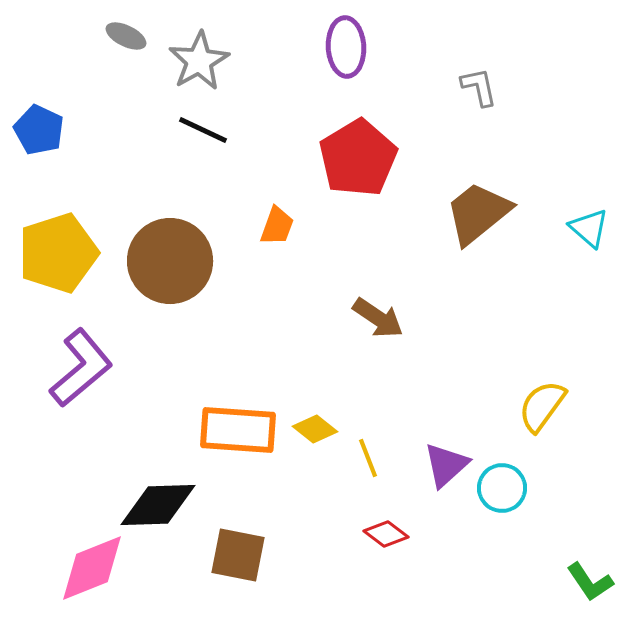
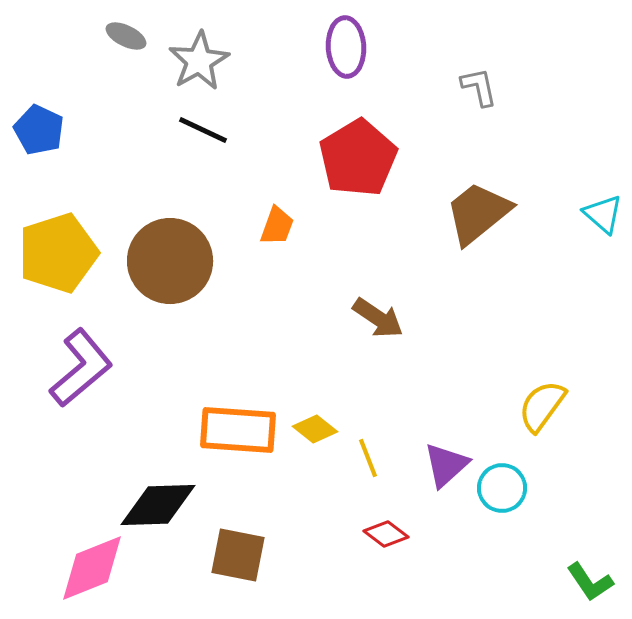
cyan triangle: moved 14 px right, 14 px up
